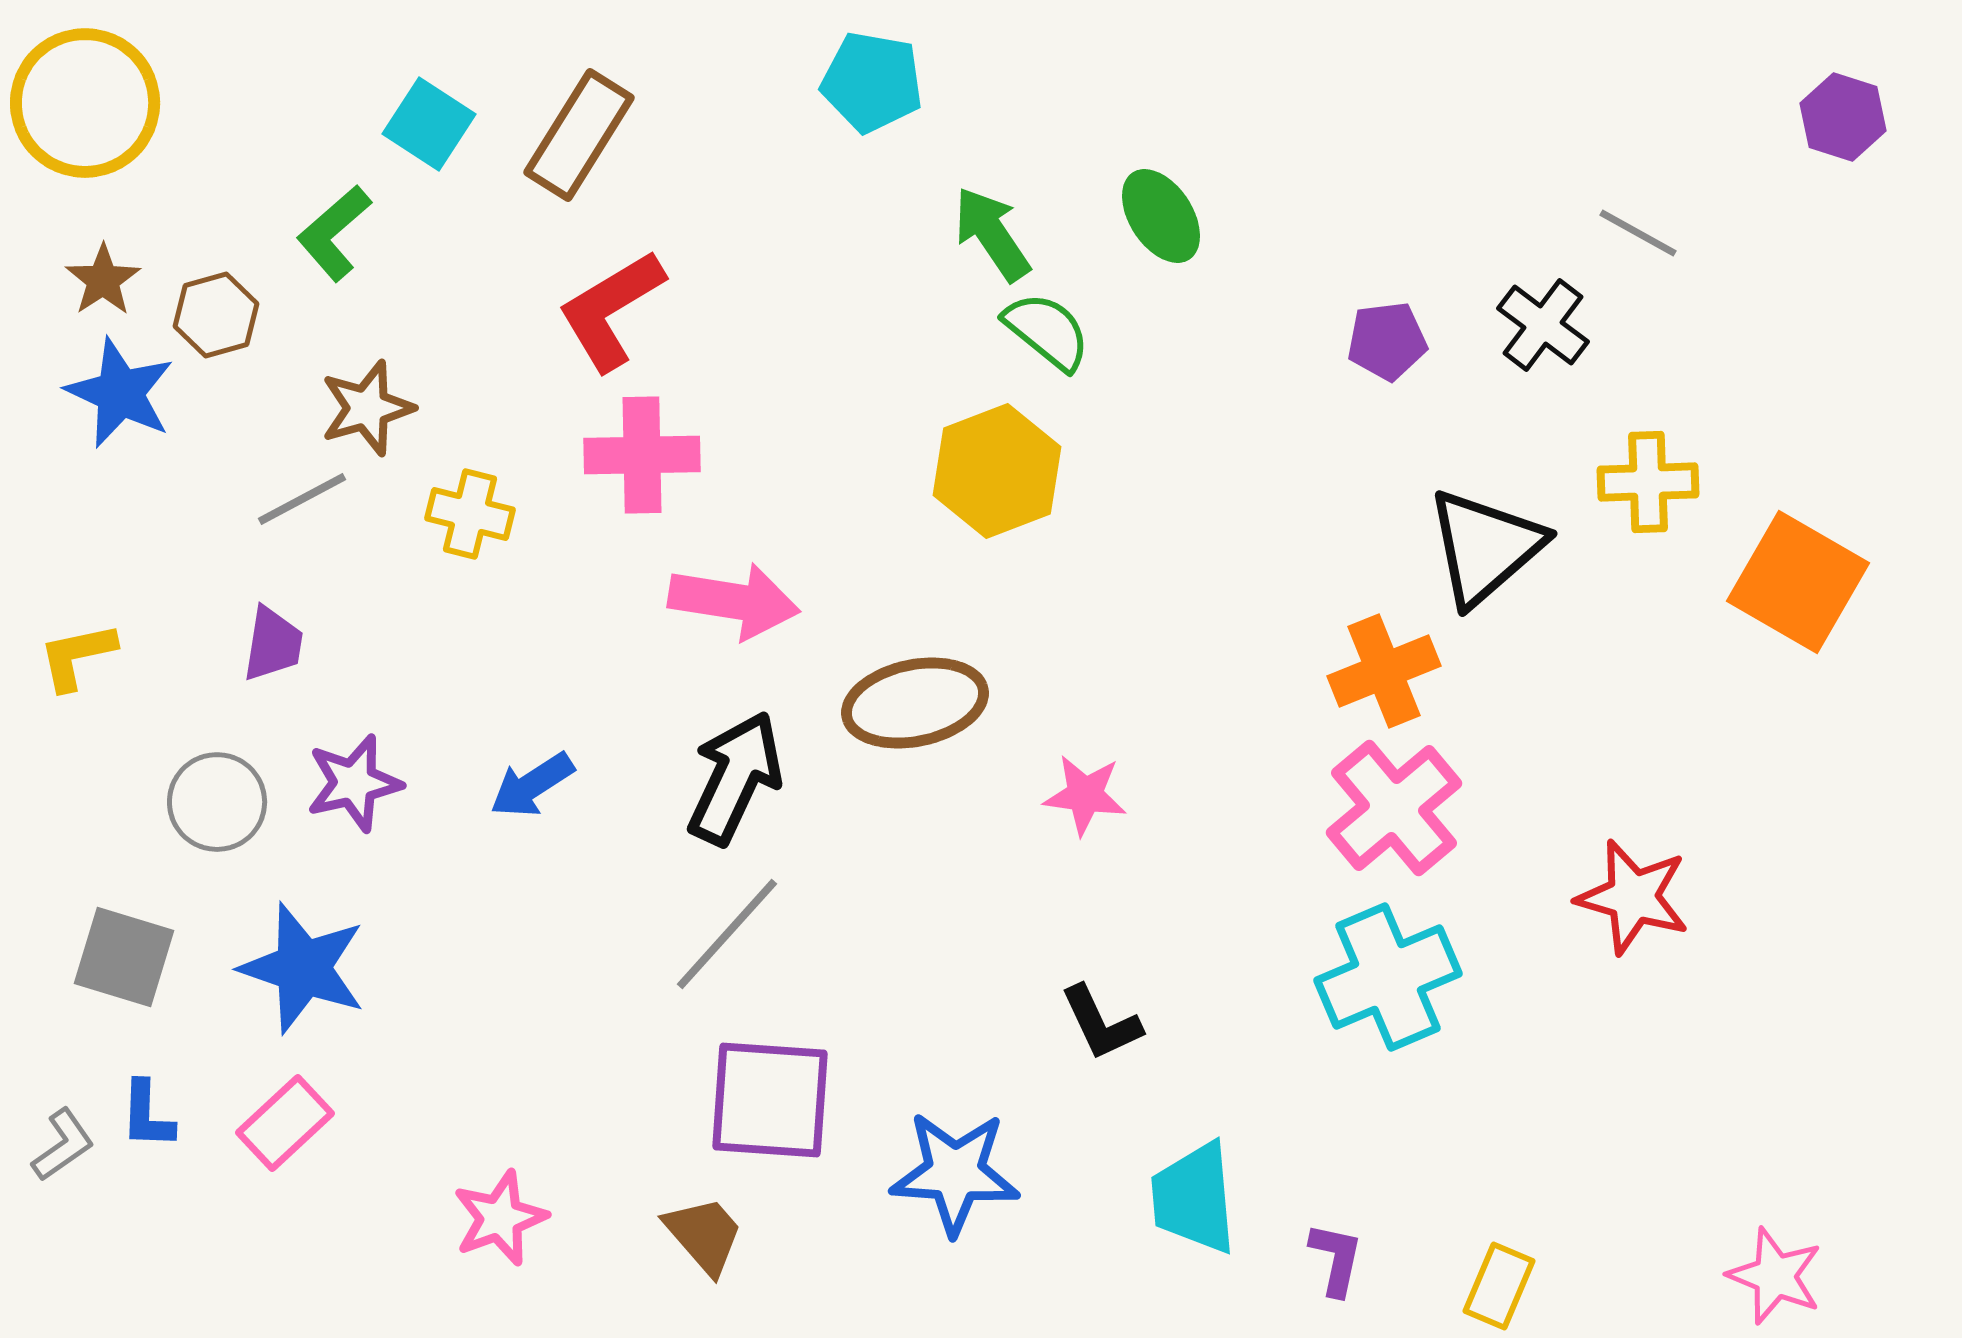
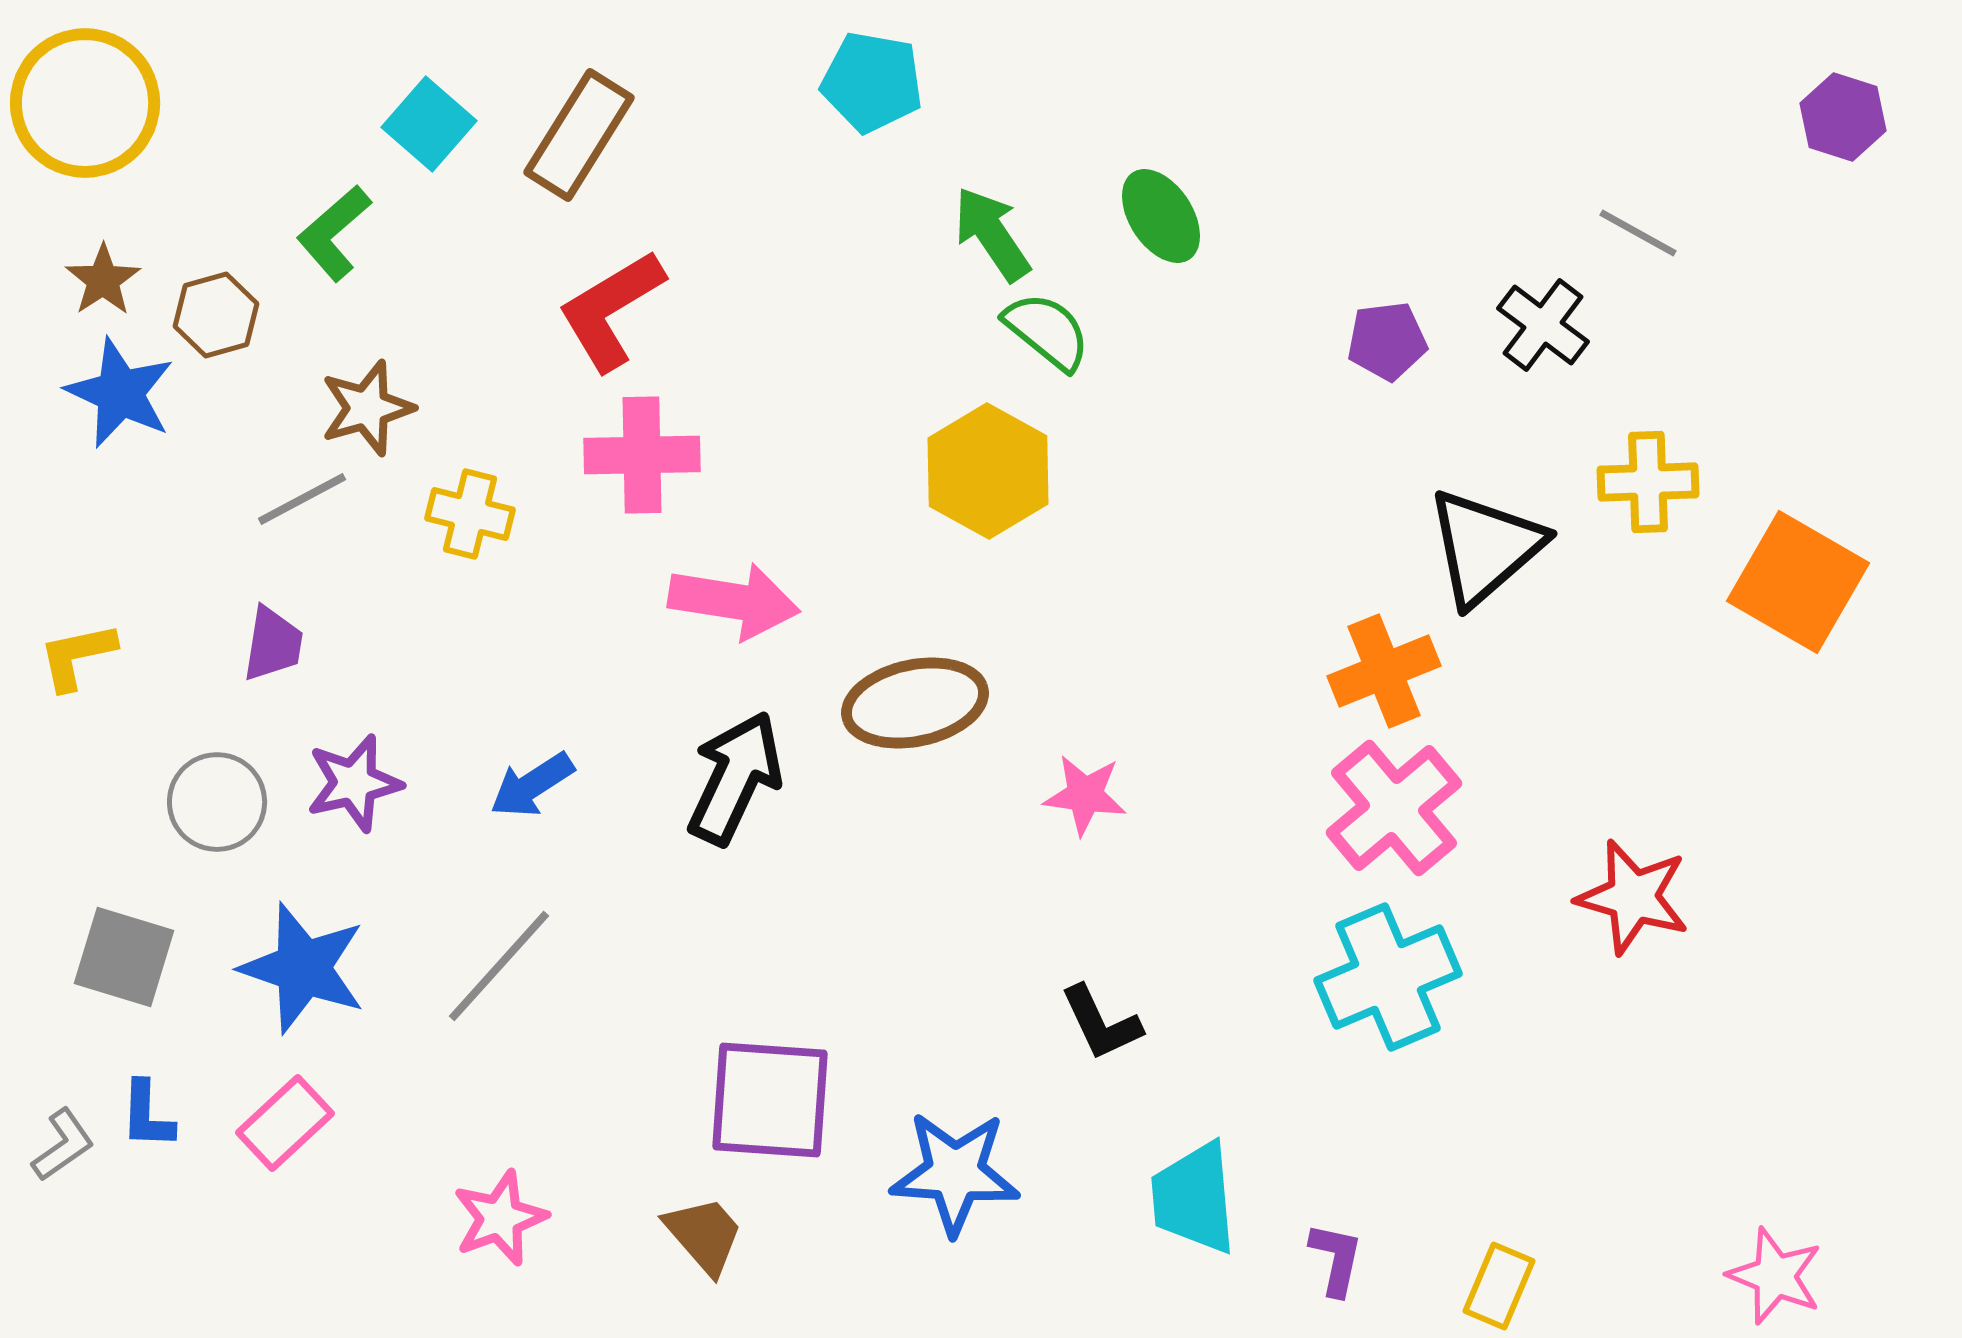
cyan square at (429, 124): rotated 8 degrees clockwise
yellow hexagon at (997, 471): moved 9 px left; rotated 10 degrees counterclockwise
gray line at (727, 934): moved 228 px left, 32 px down
